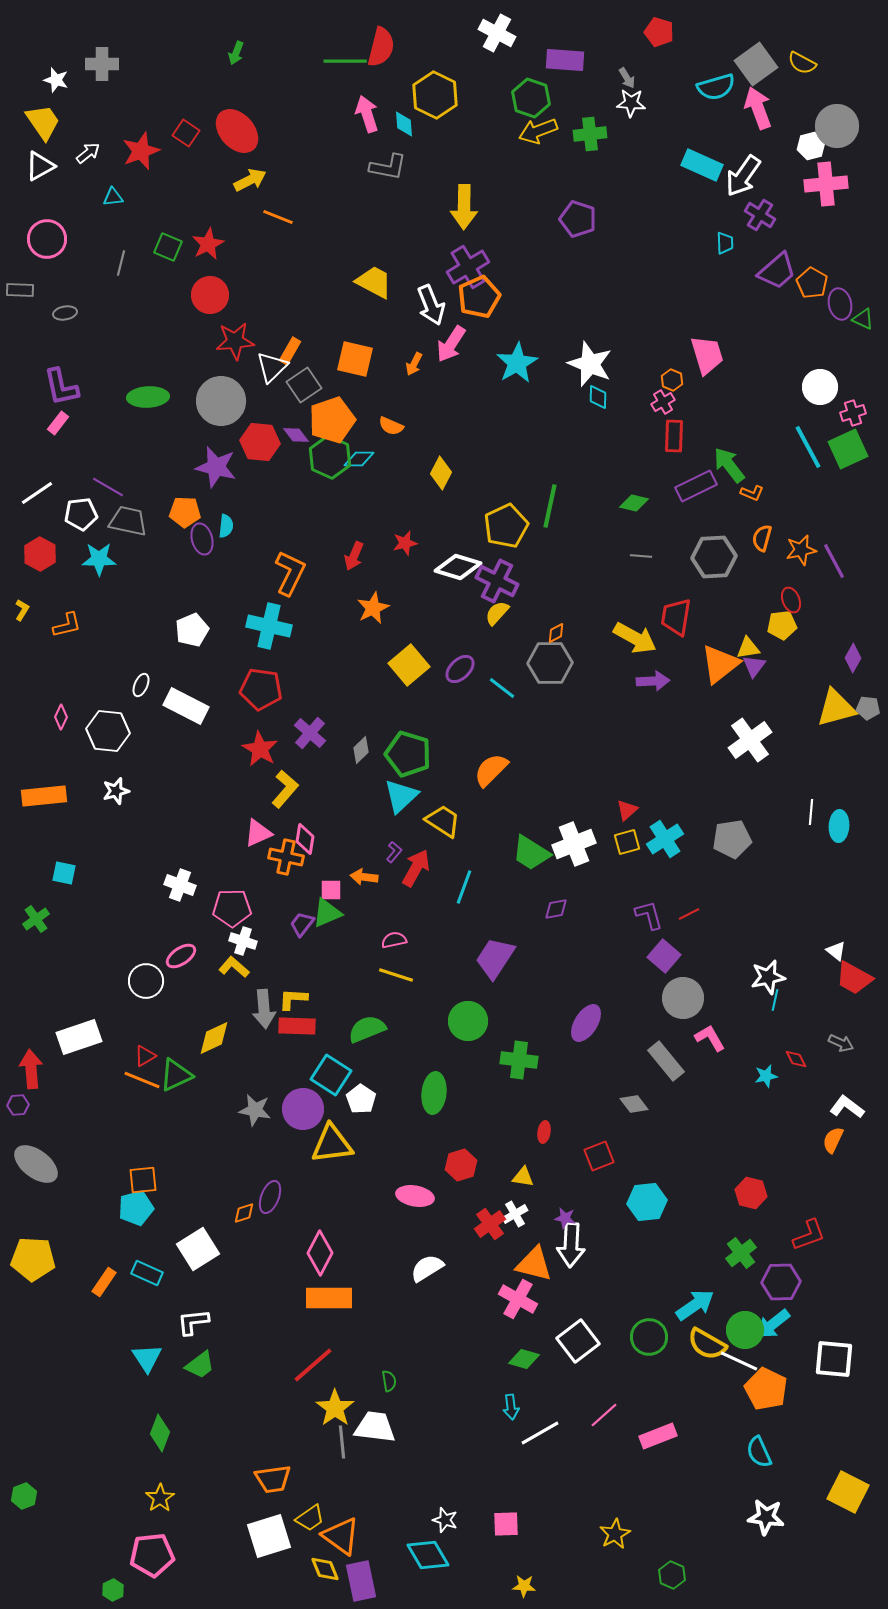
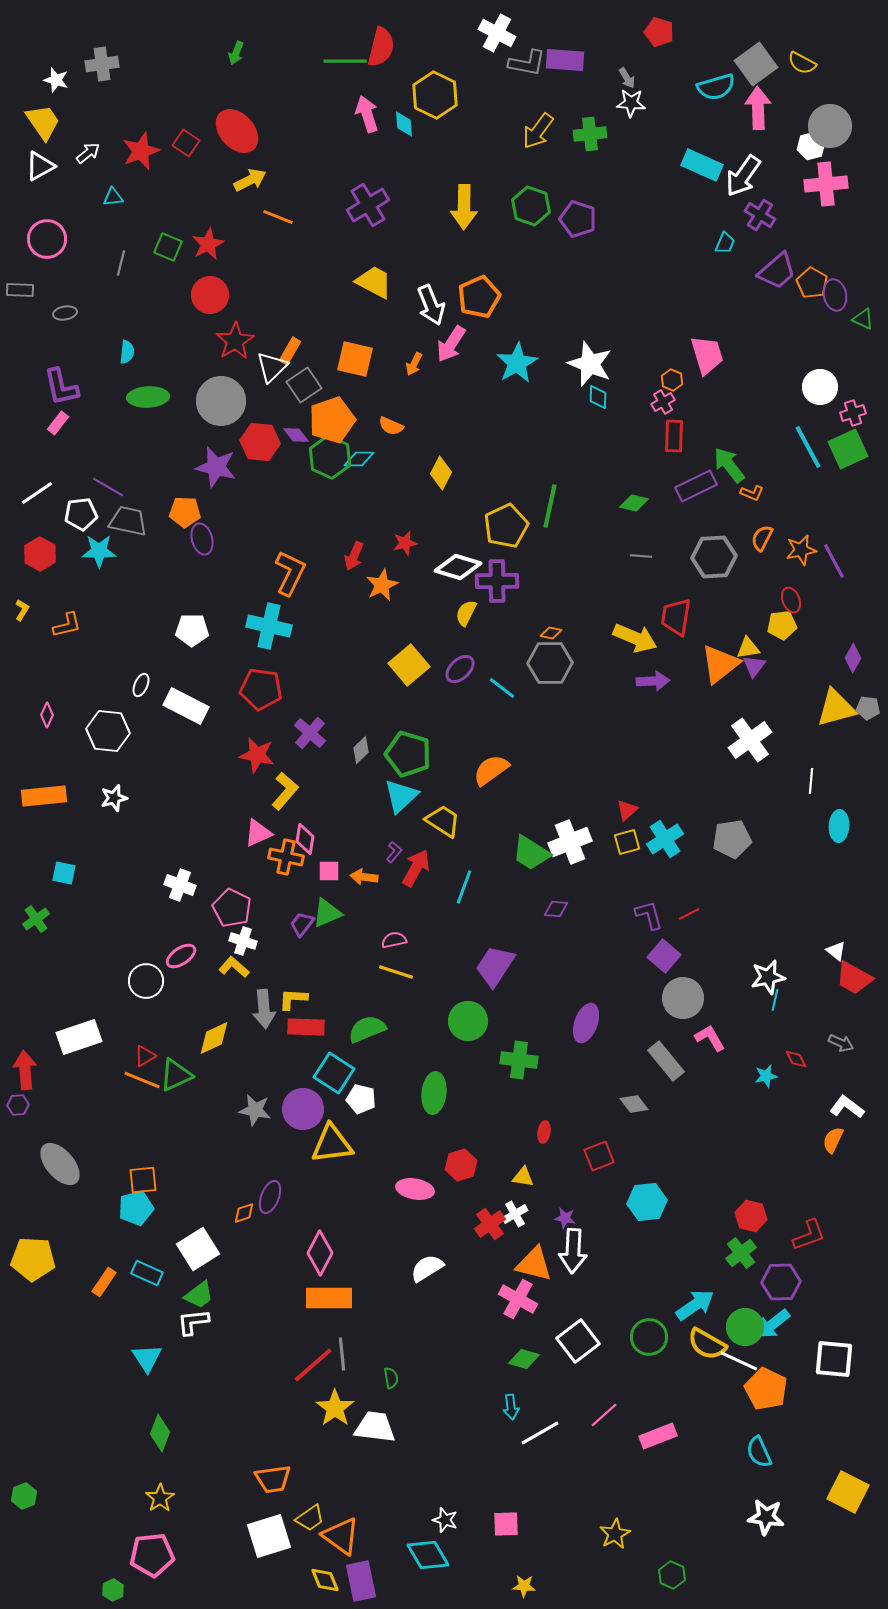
gray cross at (102, 64): rotated 8 degrees counterclockwise
green hexagon at (531, 98): moved 108 px down
pink arrow at (758, 108): rotated 18 degrees clockwise
gray circle at (837, 126): moved 7 px left
yellow arrow at (538, 131): rotated 33 degrees counterclockwise
red square at (186, 133): moved 10 px down
gray L-shape at (388, 167): moved 139 px right, 104 px up
cyan trapezoid at (725, 243): rotated 25 degrees clockwise
purple cross at (468, 267): moved 100 px left, 62 px up
purple ellipse at (840, 304): moved 5 px left, 9 px up
red star at (235, 341): rotated 27 degrees counterclockwise
cyan semicircle at (226, 526): moved 99 px left, 174 px up
orange semicircle at (762, 538): rotated 12 degrees clockwise
cyan star at (99, 559): moved 8 px up
purple cross at (497, 581): rotated 27 degrees counterclockwise
orange star at (373, 608): moved 9 px right, 23 px up
yellow semicircle at (497, 613): moved 31 px left; rotated 16 degrees counterclockwise
white pentagon at (192, 630): rotated 24 degrees clockwise
orange diamond at (556, 633): moved 5 px left; rotated 40 degrees clockwise
yellow arrow at (635, 638): rotated 6 degrees counterclockwise
pink diamond at (61, 717): moved 14 px left, 2 px up
red star at (260, 749): moved 3 px left, 6 px down; rotated 18 degrees counterclockwise
orange semicircle at (491, 770): rotated 9 degrees clockwise
yellow L-shape at (285, 789): moved 2 px down
white star at (116, 791): moved 2 px left, 7 px down
white line at (811, 812): moved 31 px up
white cross at (574, 844): moved 4 px left, 2 px up
pink square at (331, 890): moved 2 px left, 19 px up
pink pentagon at (232, 908): rotated 27 degrees clockwise
purple diamond at (556, 909): rotated 15 degrees clockwise
purple trapezoid at (495, 958): moved 8 px down
yellow line at (396, 975): moved 3 px up
purple ellipse at (586, 1023): rotated 12 degrees counterclockwise
red rectangle at (297, 1026): moved 9 px right, 1 px down
red arrow at (31, 1069): moved 6 px left, 1 px down
cyan square at (331, 1075): moved 3 px right, 2 px up
white pentagon at (361, 1099): rotated 20 degrees counterclockwise
gray ellipse at (36, 1164): moved 24 px right; rotated 12 degrees clockwise
red hexagon at (751, 1193): moved 23 px down
pink ellipse at (415, 1196): moved 7 px up
white arrow at (571, 1245): moved 2 px right, 6 px down
green circle at (745, 1330): moved 3 px up
green trapezoid at (200, 1365): moved 1 px left, 70 px up
green semicircle at (389, 1381): moved 2 px right, 3 px up
gray line at (342, 1442): moved 88 px up
yellow diamond at (325, 1569): moved 11 px down
